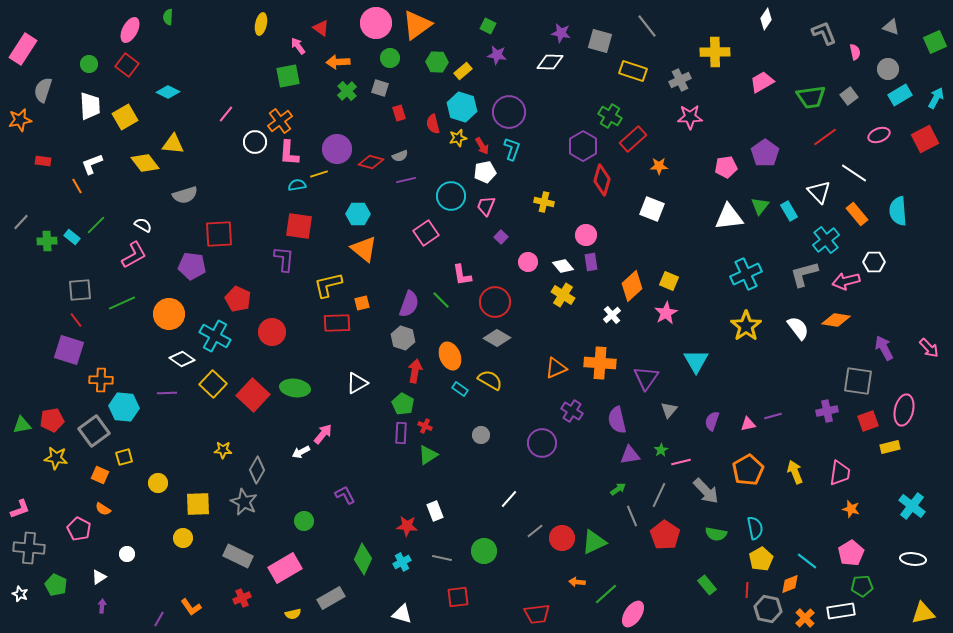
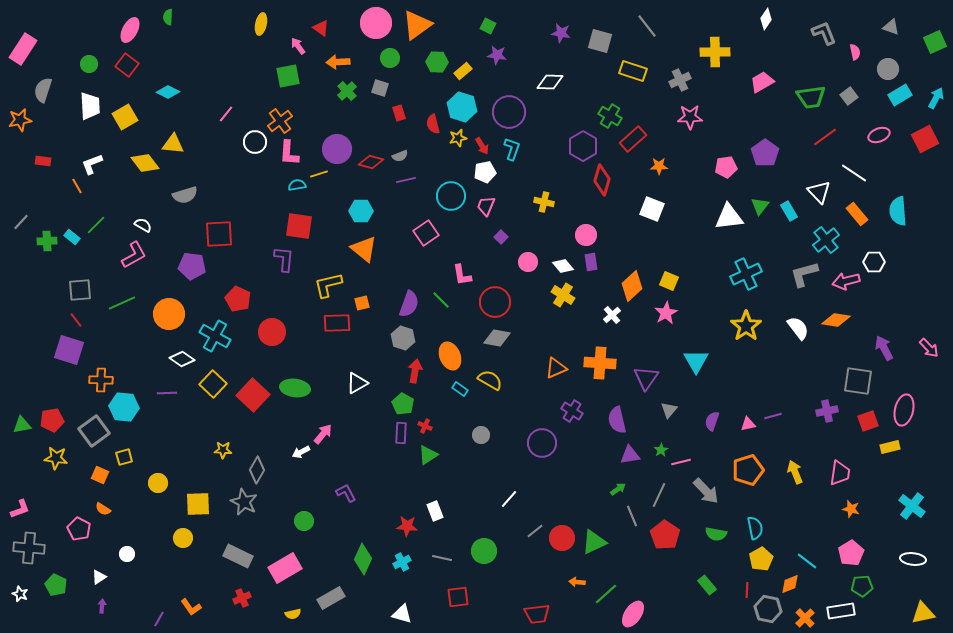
white diamond at (550, 62): moved 20 px down
cyan hexagon at (358, 214): moved 3 px right, 3 px up
gray diamond at (497, 338): rotated 20 degrees counterclockwise
orange pentagon at (748, 470): rotated 12 degrees clockwise
purple L-shape at (345, 495): moved 1 px right, 2 px up
